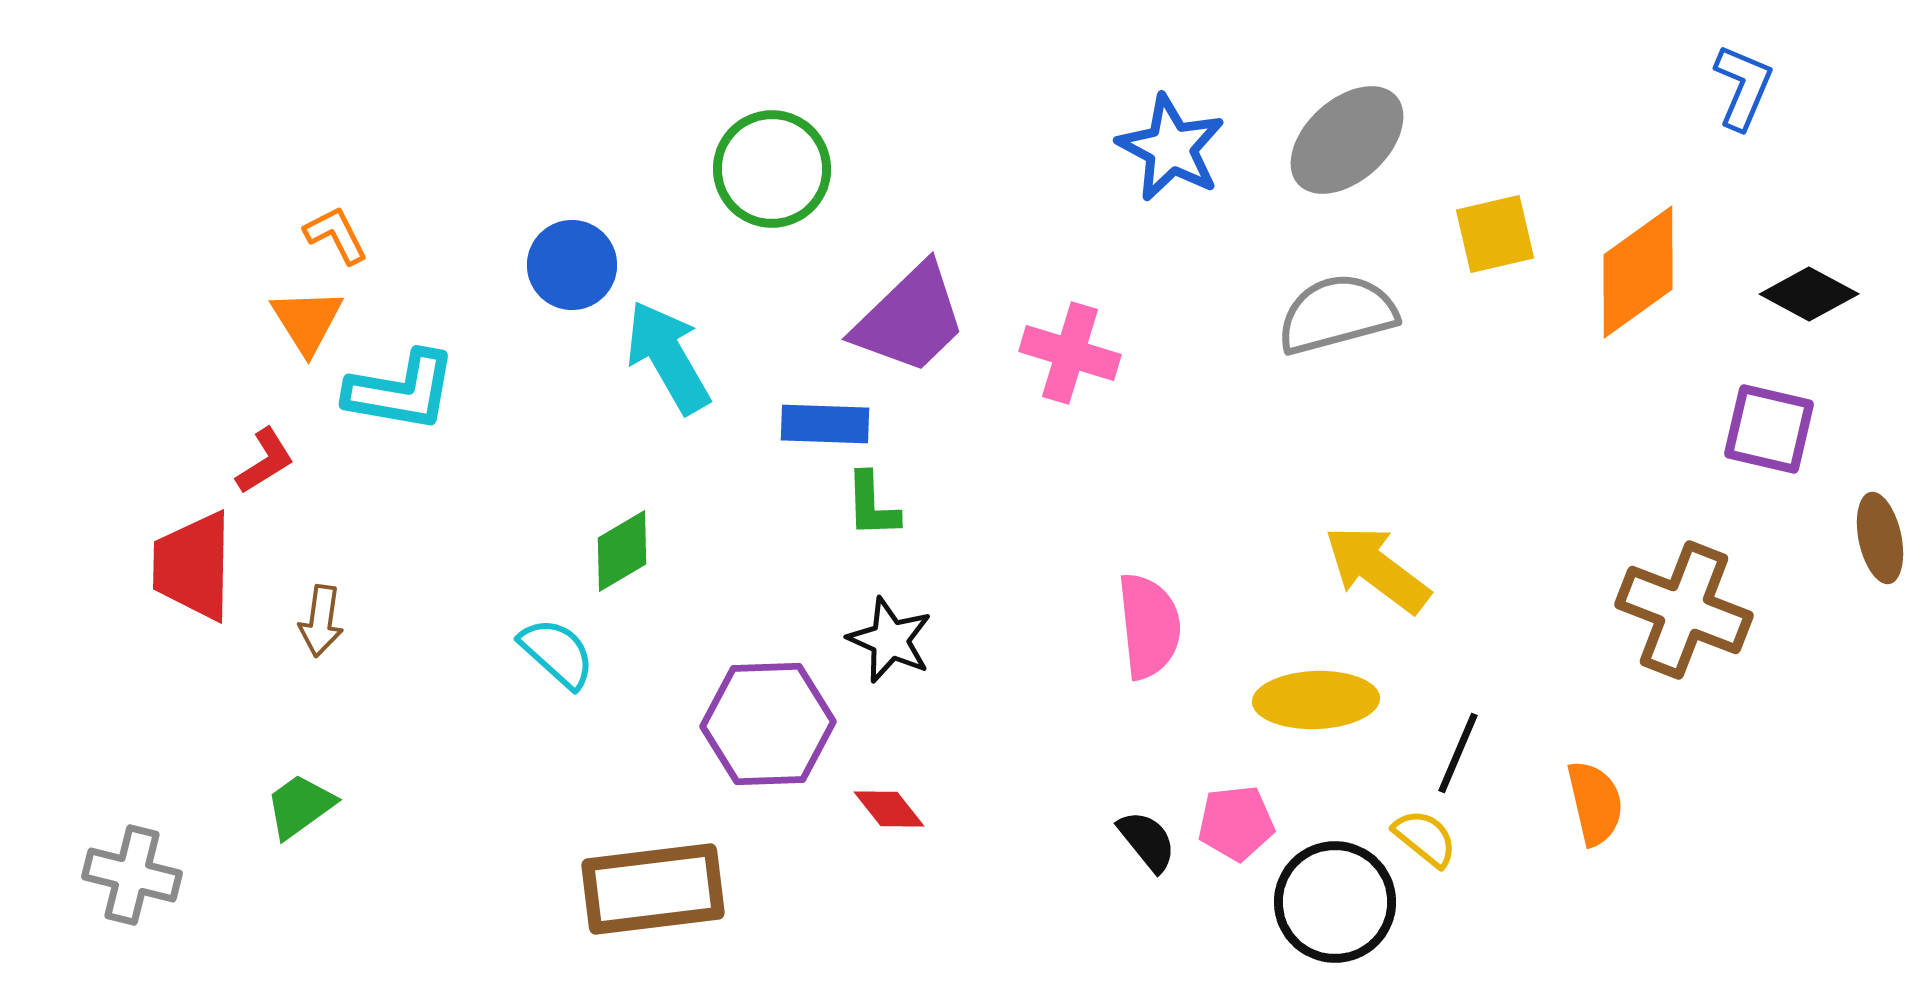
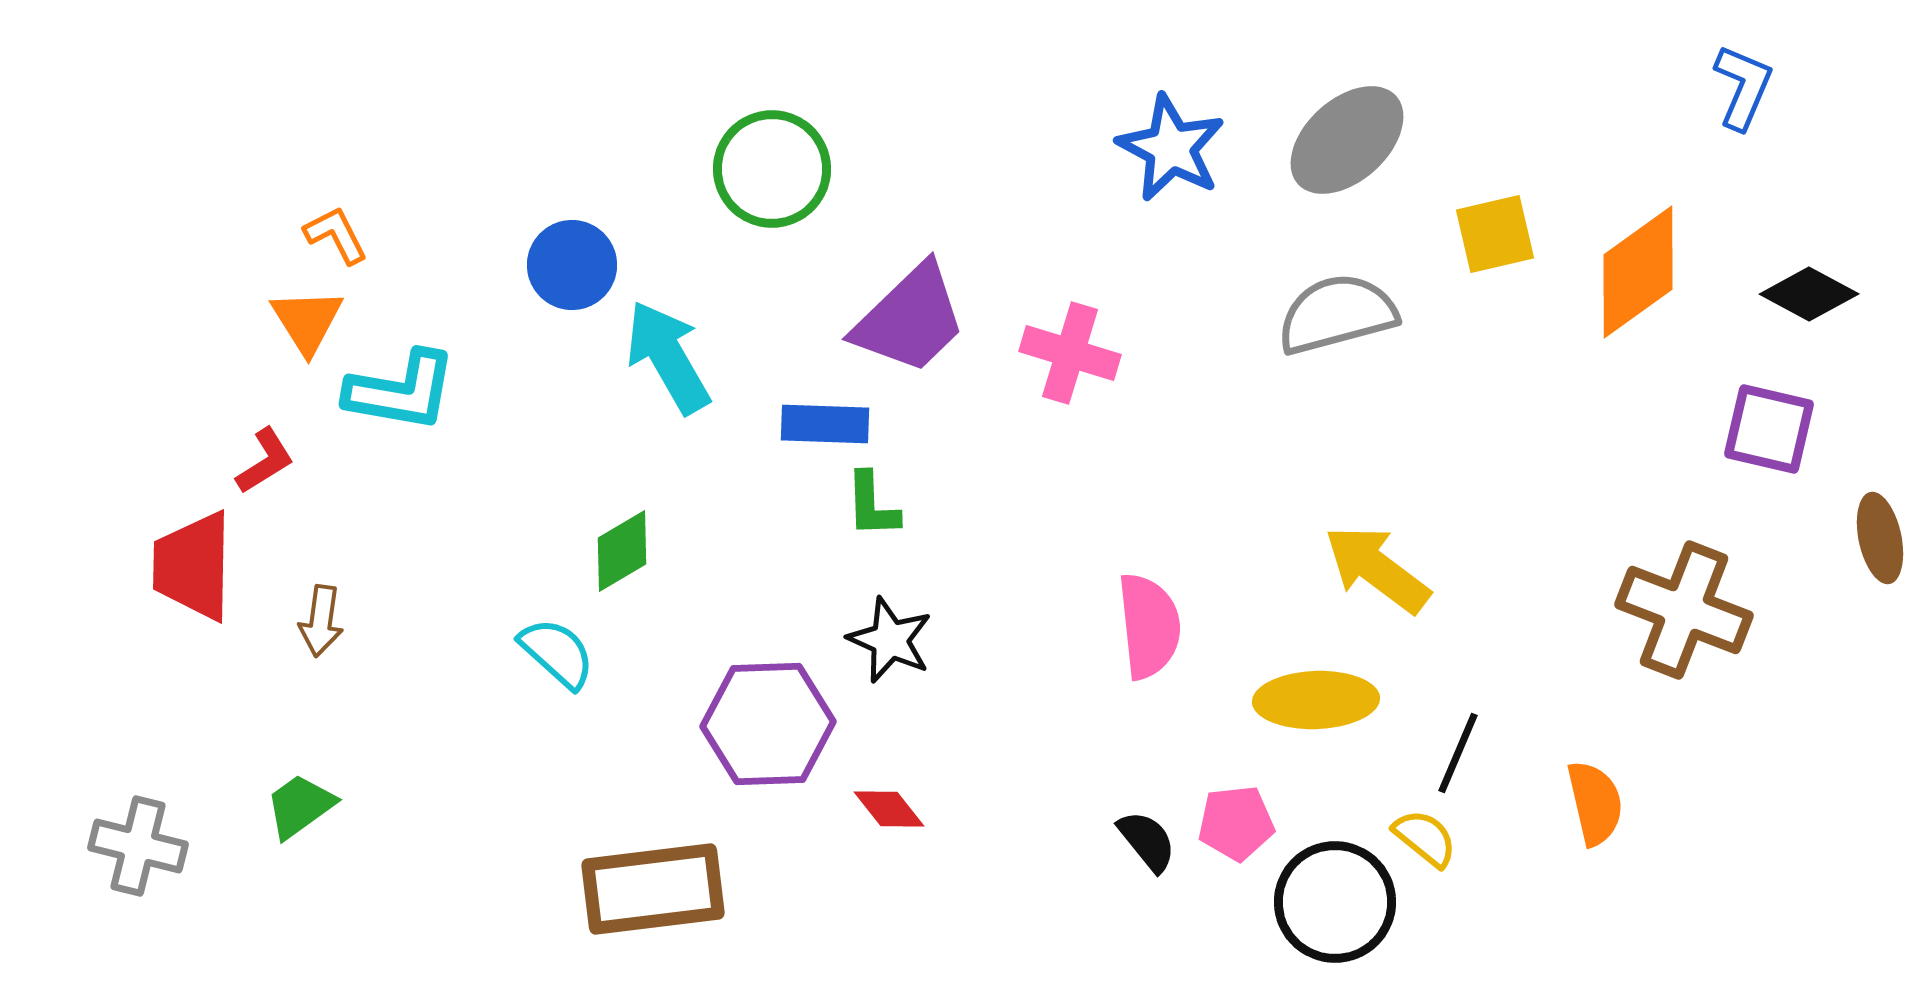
gray cross: moved 6 px right, 29 px up
